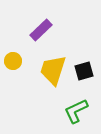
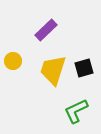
purple rectangle: moved 5 px right
black square: moved 3 px up
